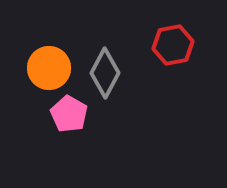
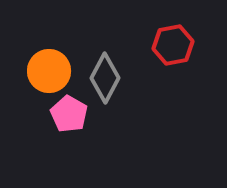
orange circle: moved 3 px down
gray diamond: moved 5 px down
